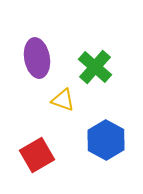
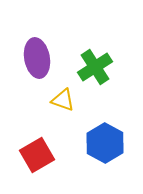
green cross: rotated 16 degrees clockwise
blue hexagon: moved 1 px left, 3 px down
